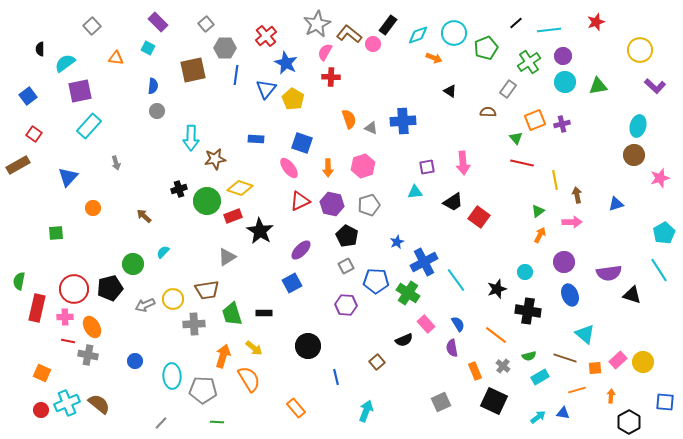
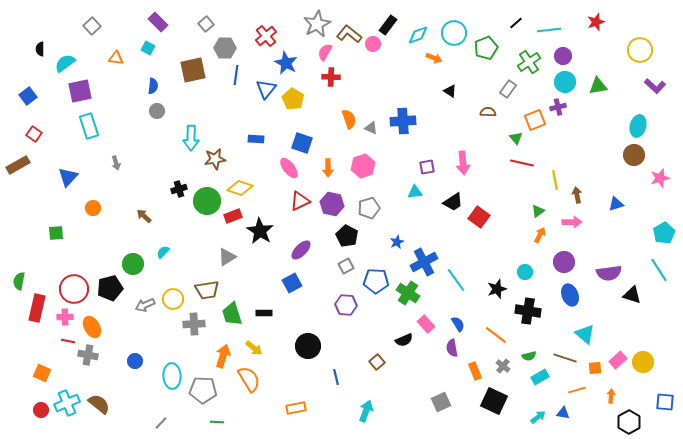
purple cross at (562, 124): moved 4 px left, 17 px up
cyan rectangle at (89, 126): rotated 60 degrees counterclockwise
gray pentagon at (369, 205): moved 3 px down
orange rectangle at (296, 408): rotated 60 degrees counterclockwise
